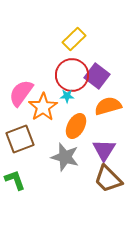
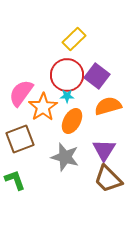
red circle: moved 5 px left
orange ellipse: moved 4 px left, 5 px up
